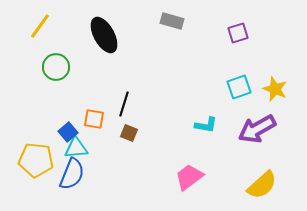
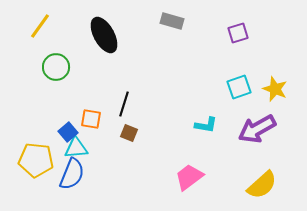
orange square: moved 3 px left
